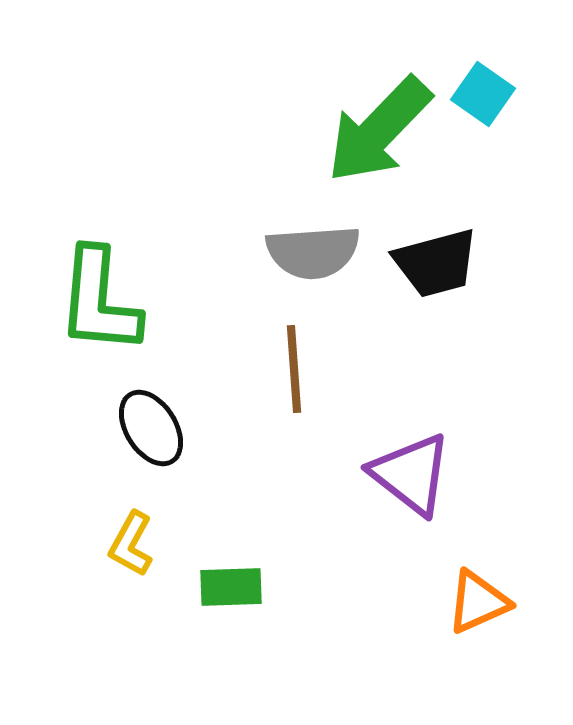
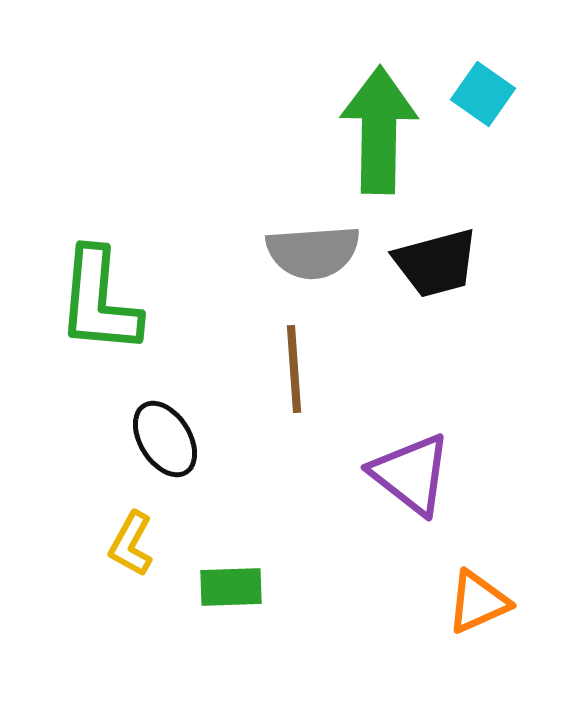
green arrow: rotated 137 degrees clockwise
black ellipse: moved 14 px right, 11 px down
